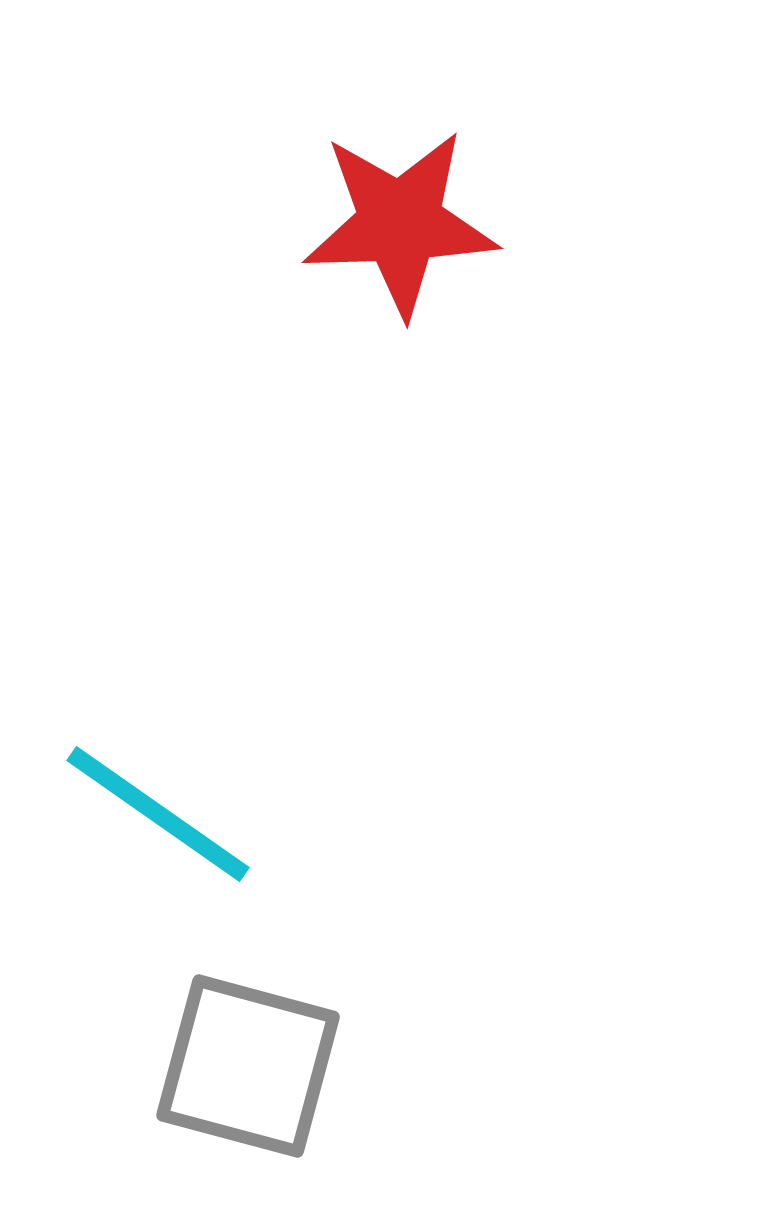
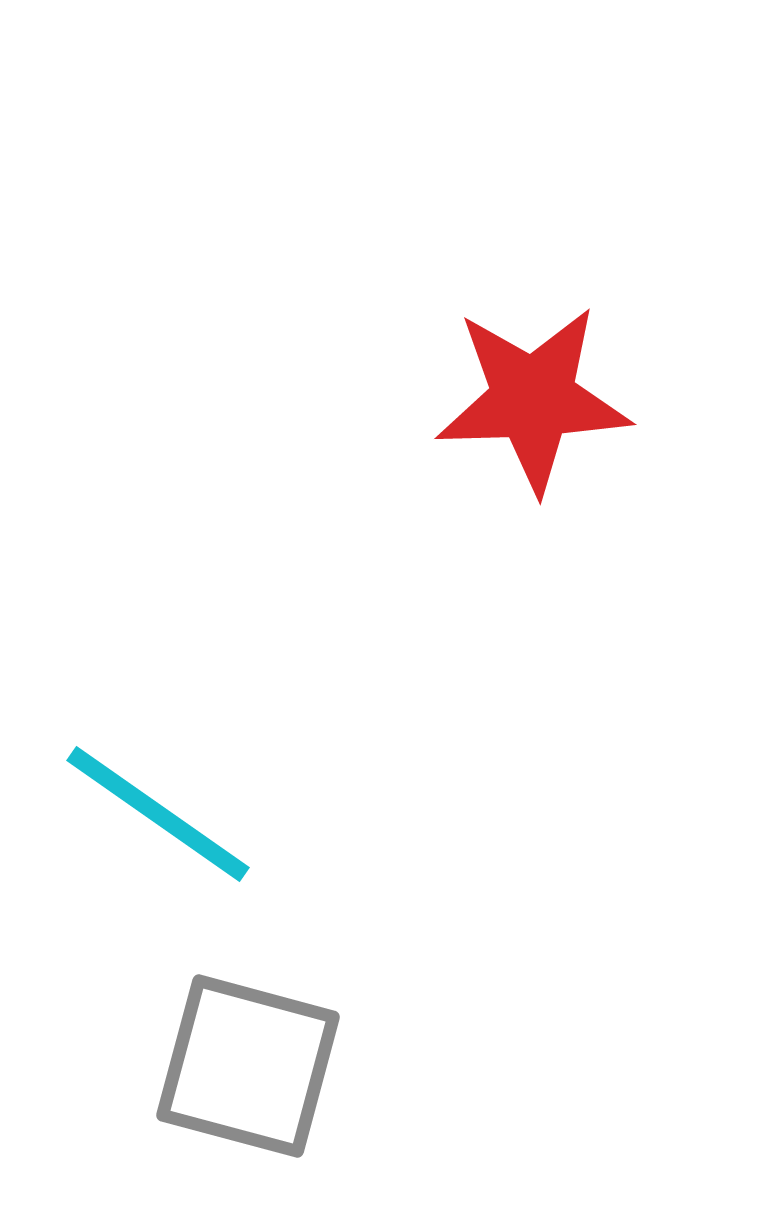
red star: moved 133 px right, 176 px down
